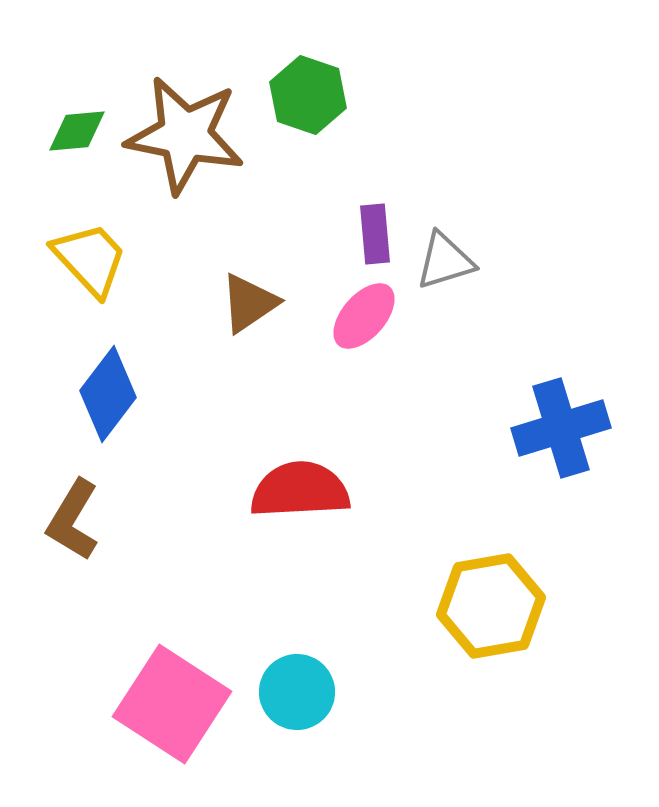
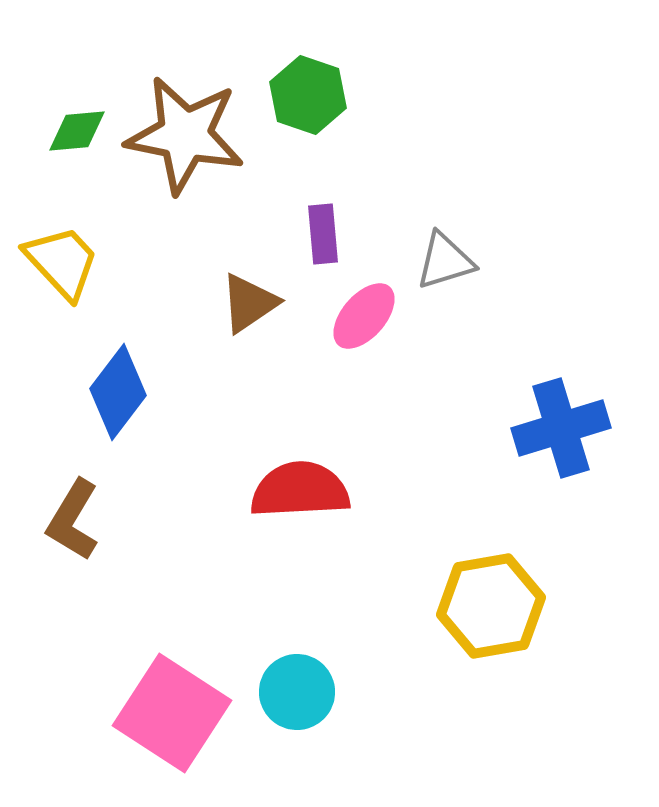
purple rectangle: moved 52 px left
yellow trapezoid: moved 28 px left, 3 px down
blue diamond: moved 10 px right, 2 px up
pink square: moved 9 px down
